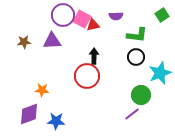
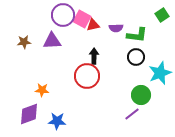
purple semicircle: moved 12 px down
blue star: moved 1 px right
